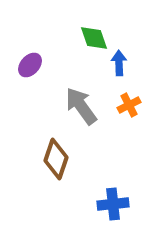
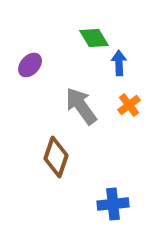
green diamond: rotated 12 degrees counterclockwise
orange cross: rotated 10 degrees counterclockwise
brown diamond: moved 2 px up
